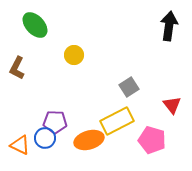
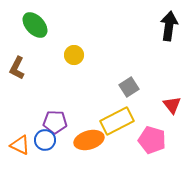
blue circle: moved 2 px down
